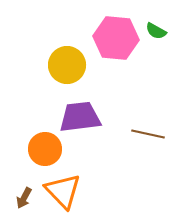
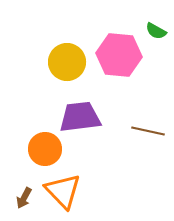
pink hexagon: moved 3 px right, 17 px down
yellow circle: moved 3 px up
brown line: moved 3 px up
